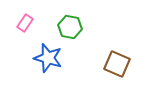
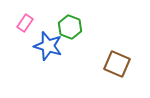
green hexagon: rotated 10 degrees clockwise
blue star: moved 12 px up
